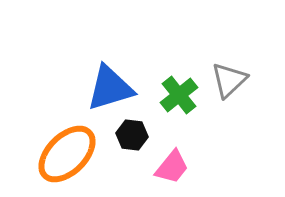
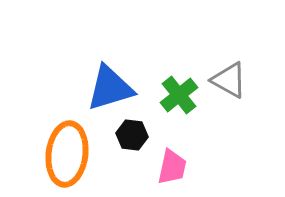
gray triangle: rotated 48 degrees counterclockwise
orange ellipse: rotated 38 degrees counterclockwise
pink trapezoid: rotated 27 degrees counterclockwise
